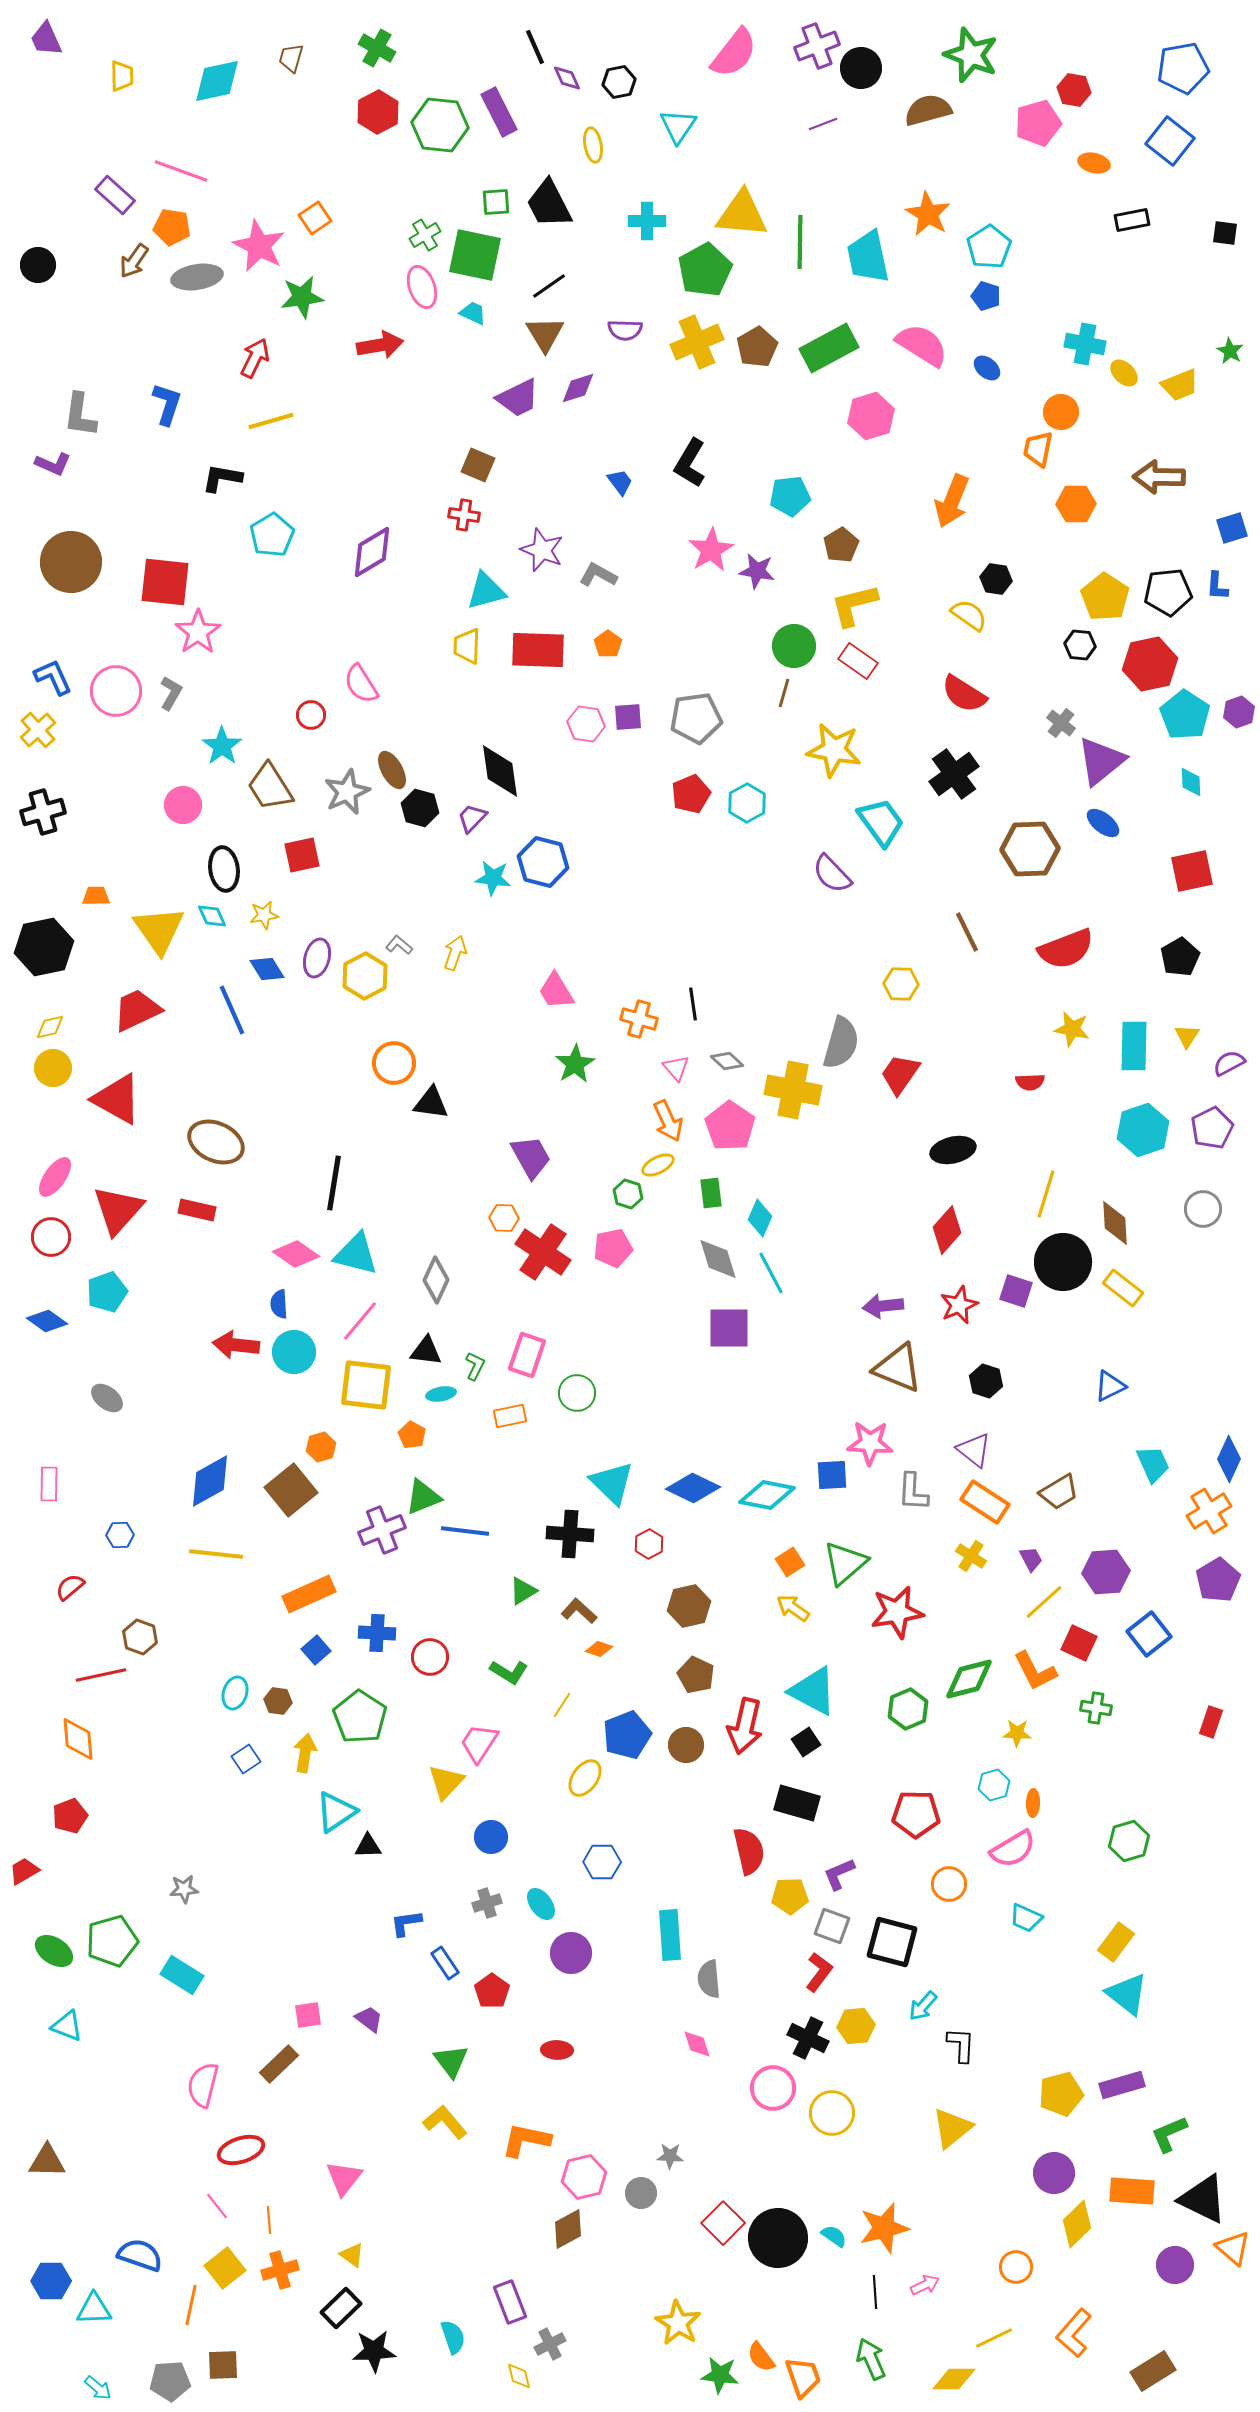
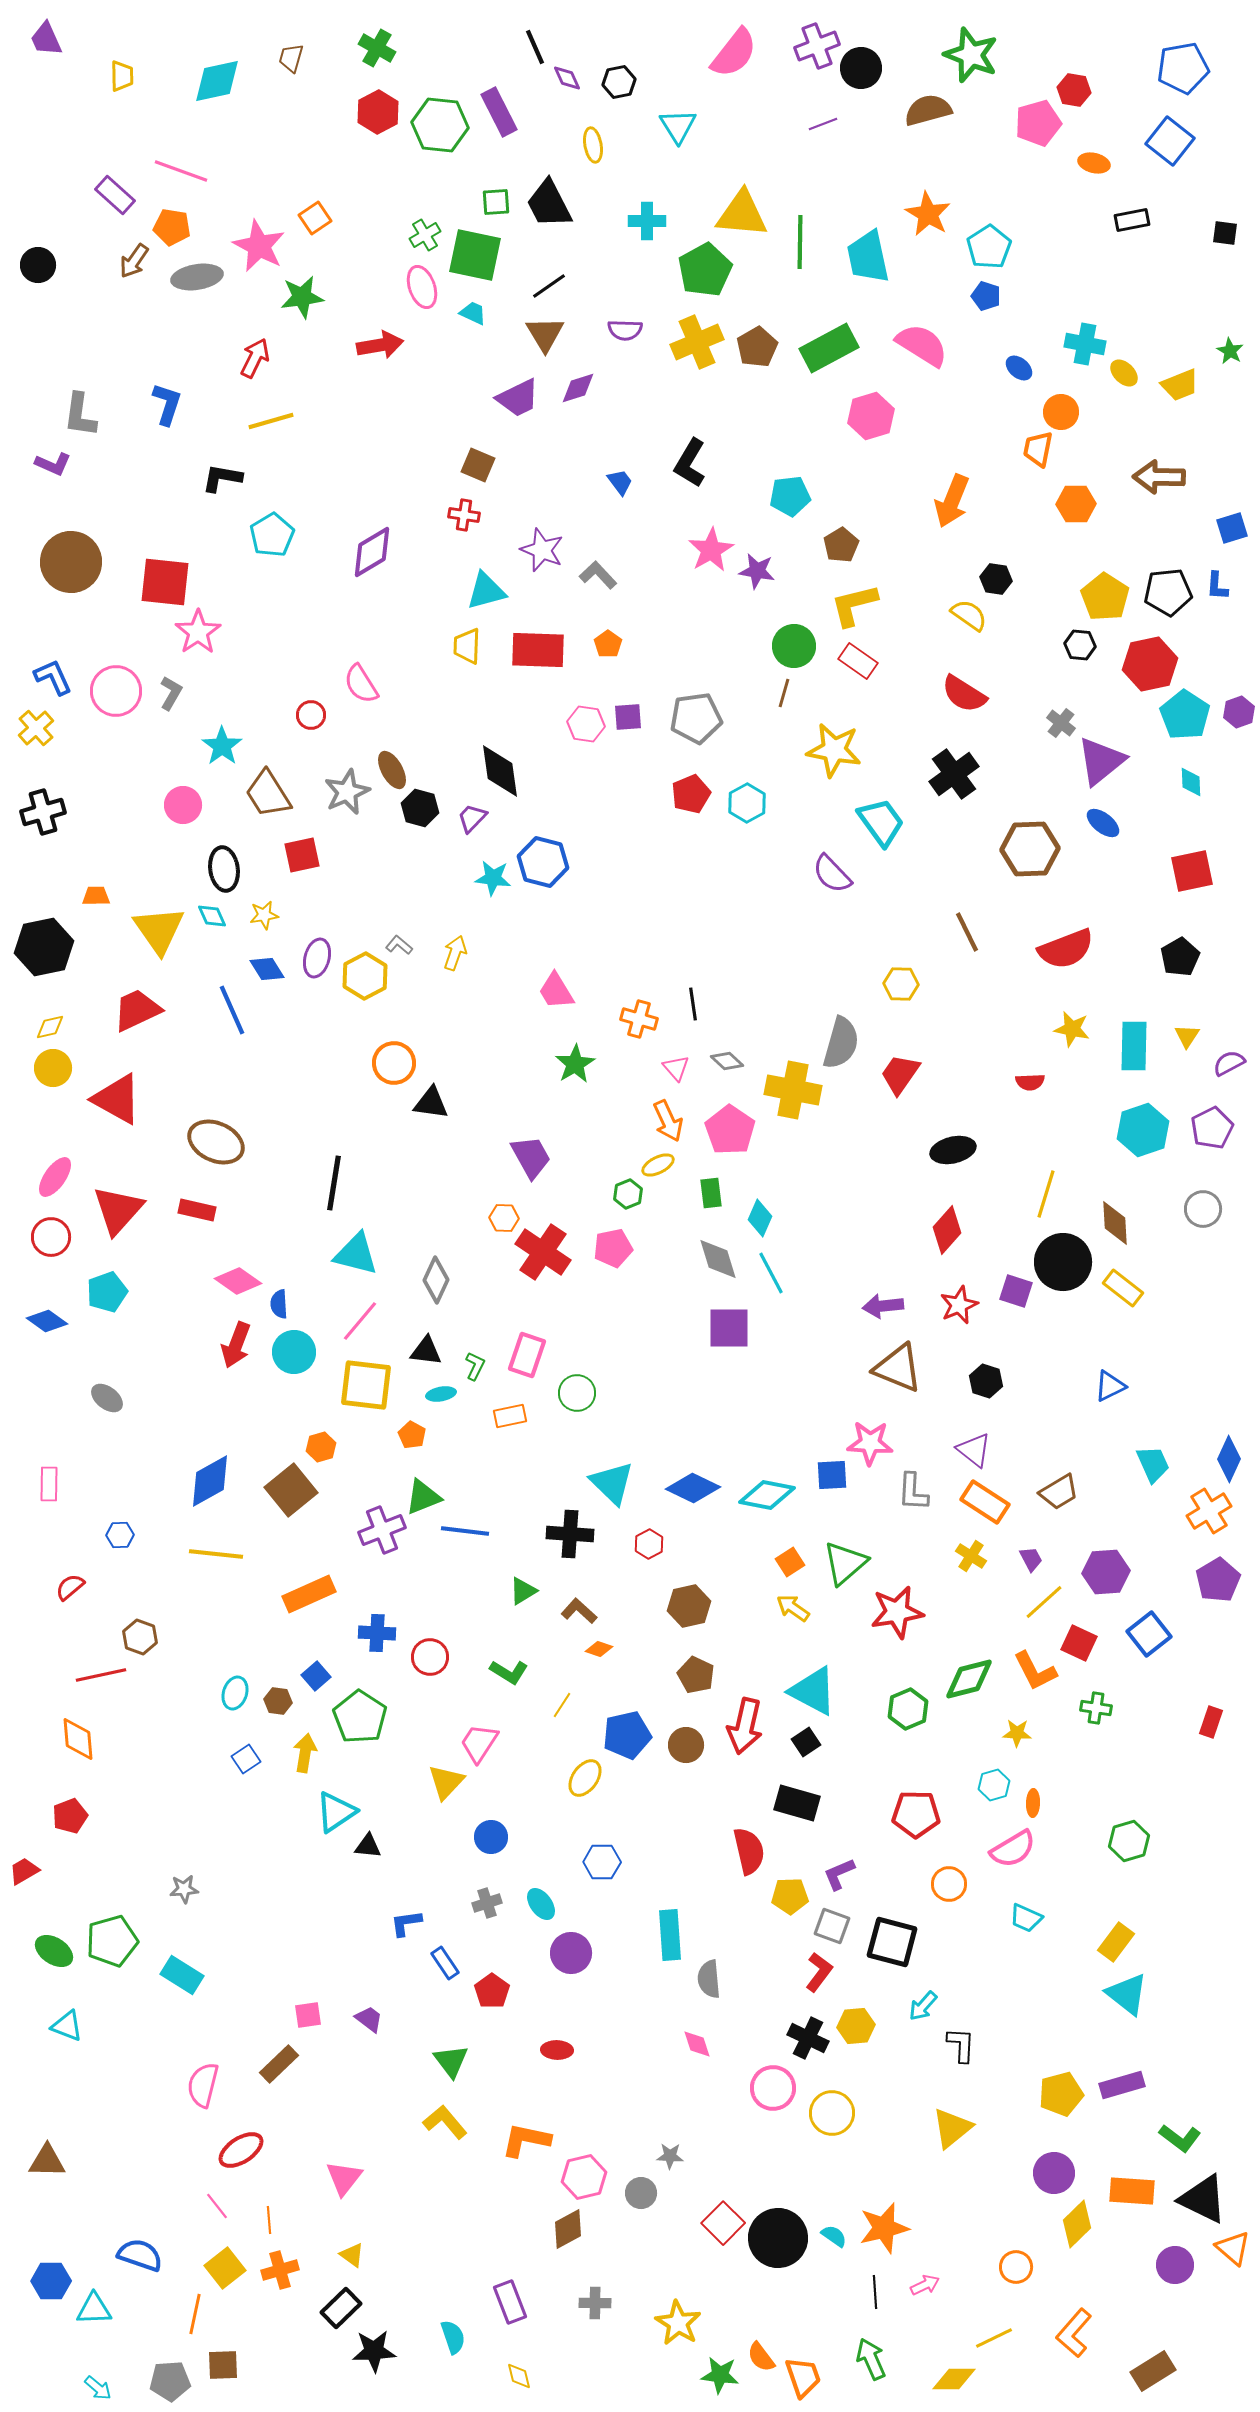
cyan triangle at (678, 126): rotated 6 degrees counterclockwise
blue ellipse at (987, 368): moved 32 px right
gray L-shape at (598, 575): rotated 18 degrees clockwise
yellow cross at (38, 730): moved 2 px left, 2 px up
brown trapezoid at (270, 787): moved 2 px left, 7 px down
pink pentagon at (730, 1126): moved 4 px down
green hexagon at (628, 1194): rotated 20 degrees clockwise
pink diamond at (296, 1254): moved 58 px left, 27 px down
red arrow at (236, 1345): rotated 75 degrees counterclockwise
blue square at (316, 1650): moved 26 px down
blue pentagon at (627, 1735): rotated 9 degrees clockwise
black triangle at (368, 1846): rotated 8 degrees clockwise
green L-shape at (1169, 2134): moved 11 px right, 4 px down; rotated 120 degrees counterclockwise
red ellipse at (241, 2150): rotated 15 degrees counterclockwise
orange line at (191, 2305): moved 4 px right, 9 px down
gray cross at (550, 2344): moved 45 px right, 41 px up; rotated 28 degrees clockwise
